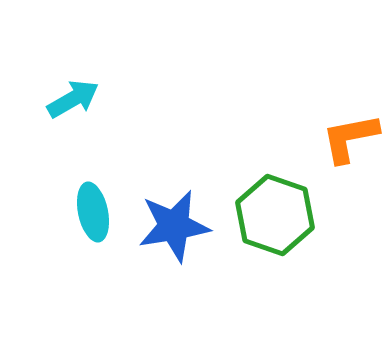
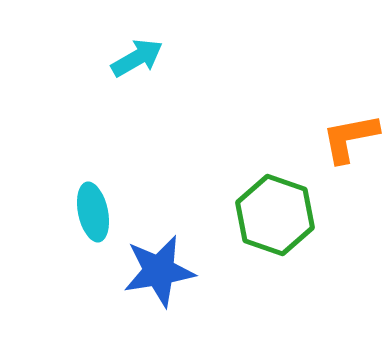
cyan arrow: moved 64 px right, 41 px up
blue star: moved 15 px left, 45 px down
